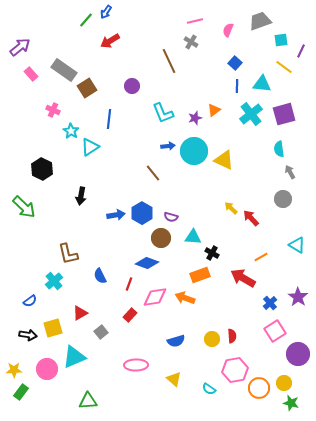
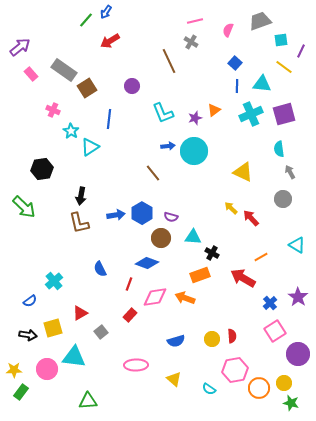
cyan cross at (251, 114): rotated 15 degrees clockwise
yellow triangle at (224, 160): moved 19 px right, 12 px down
black hexagon at (42, 169): rotated 25 degrees clockwise
brown L-shape at (68, 254): moved 11 px right, 31 px up
blue semicircle at (100, 276): moved 7 px up
cyan triangle at (74, 357): rotated 30 degrees clockwise
